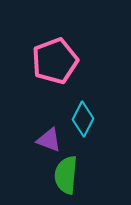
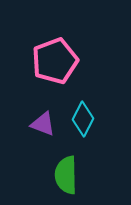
purple triangle: moved 6 px left, 16 px up
green semicircle: rotated 6 degrees counterclockwise
